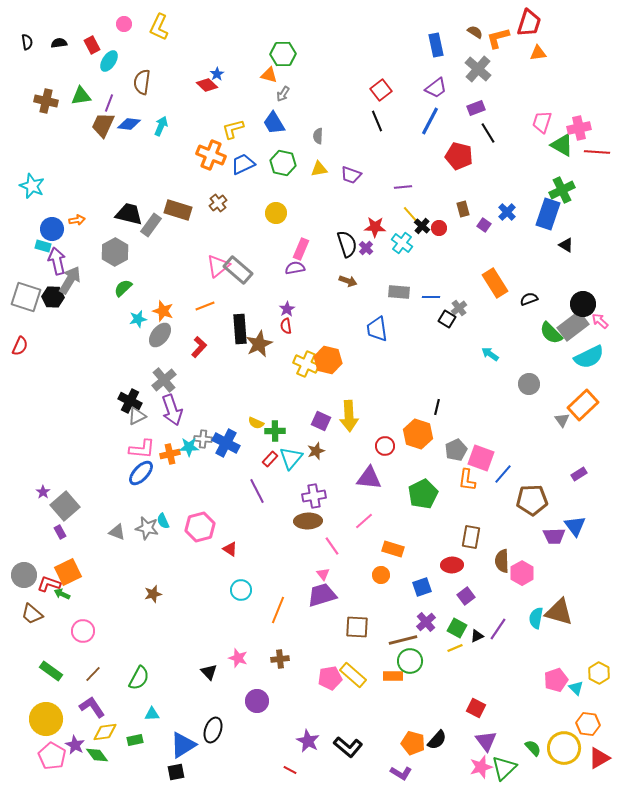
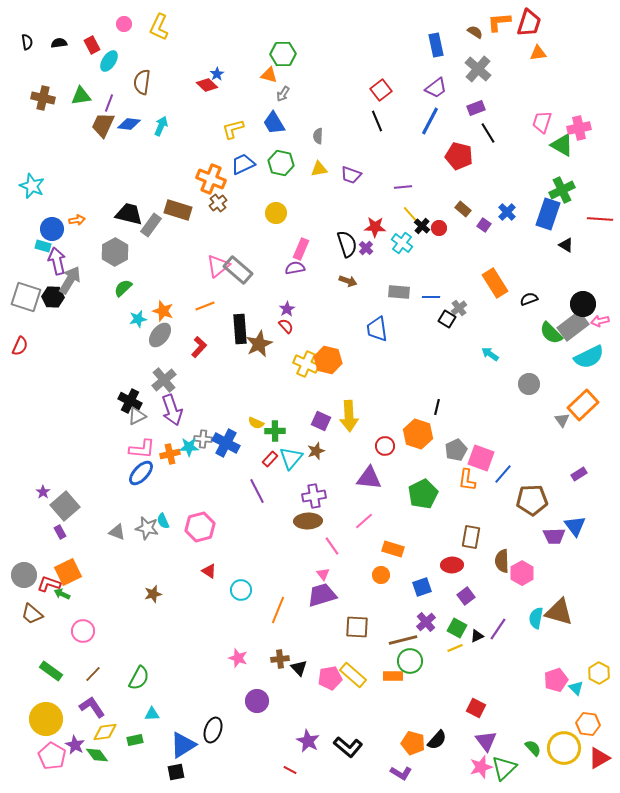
orange L-shape at (498, 38): moved 1 px right, 16 px up; rotated 10 degrees clockwise
brown cross at (46, 101): moved 3 px left, 3 px up
red line at (597, 152): moved 3 px right, 67 px down
orange cross at (211, 155): moved 24 px down
green hexagon at (283, 163): moved 2 px left
brown rectangle at (463, 209): rotated 35 degrees counterclockwise
pink arrow at (600, 321): rotated 54 degrees counterclockwise
red semicircle at (286, 326): rotated 147 degrees clockwise
red triangle at (230, 549): moved 21 px left, 22 px down
black triangle at (209, 672): moved 90 px right, 4 px up
